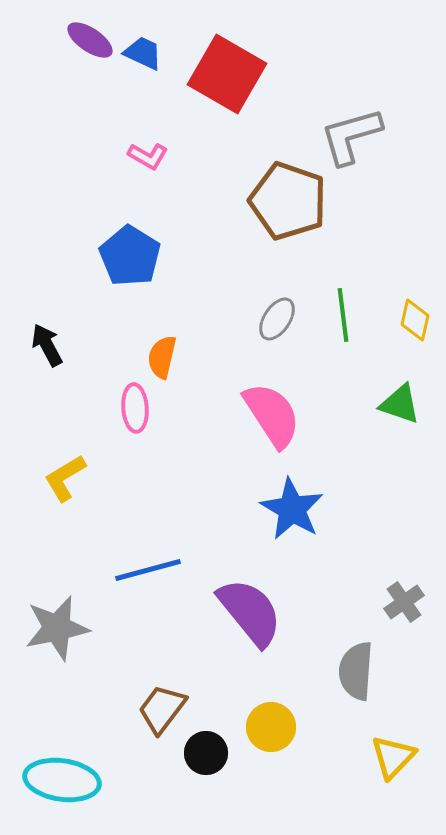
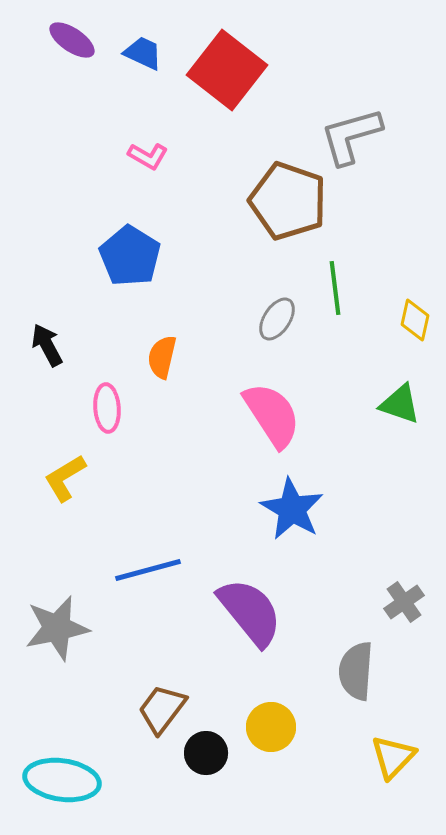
purple ellipse: moved 18 px left
red square: moved 4 px up; rotated 8 degrees clockwise
green line: moved 8 px left, 27 px up
pink ellipse: moved 28 px left
